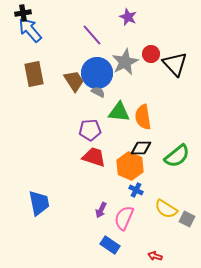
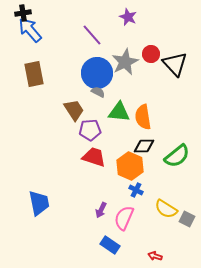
brown trapezoid: moved 29 px down
black diamond: moved 3 px right, 2 px up
